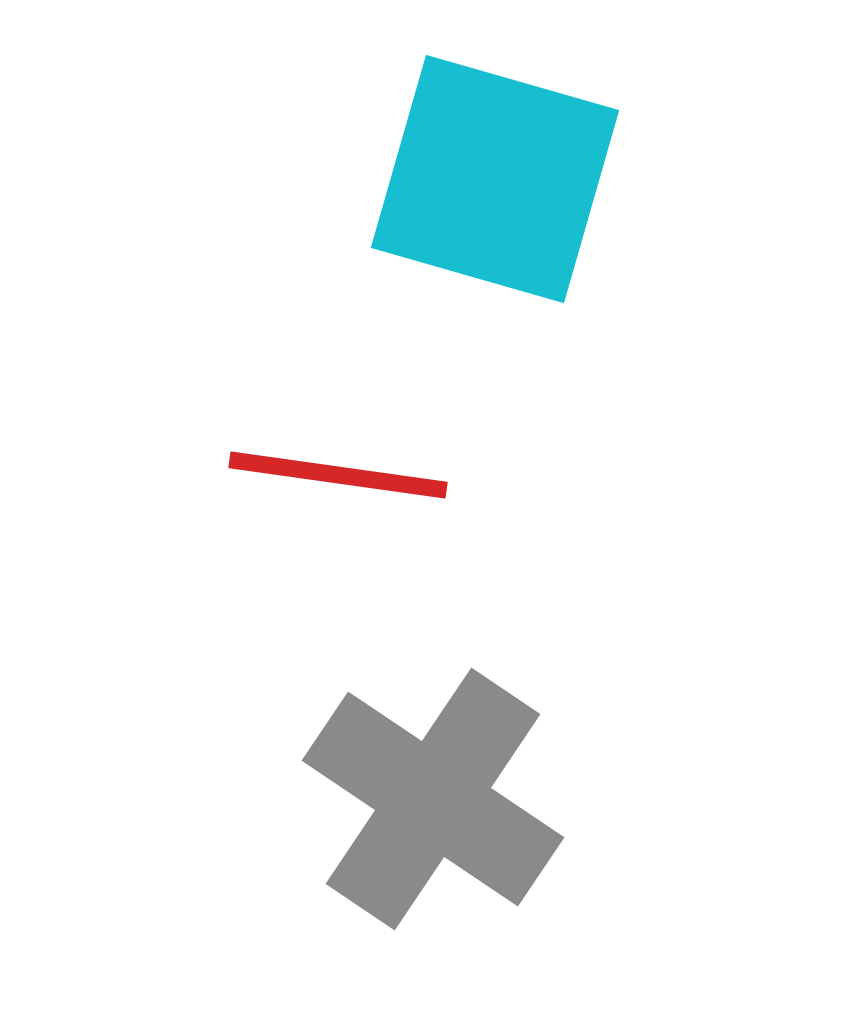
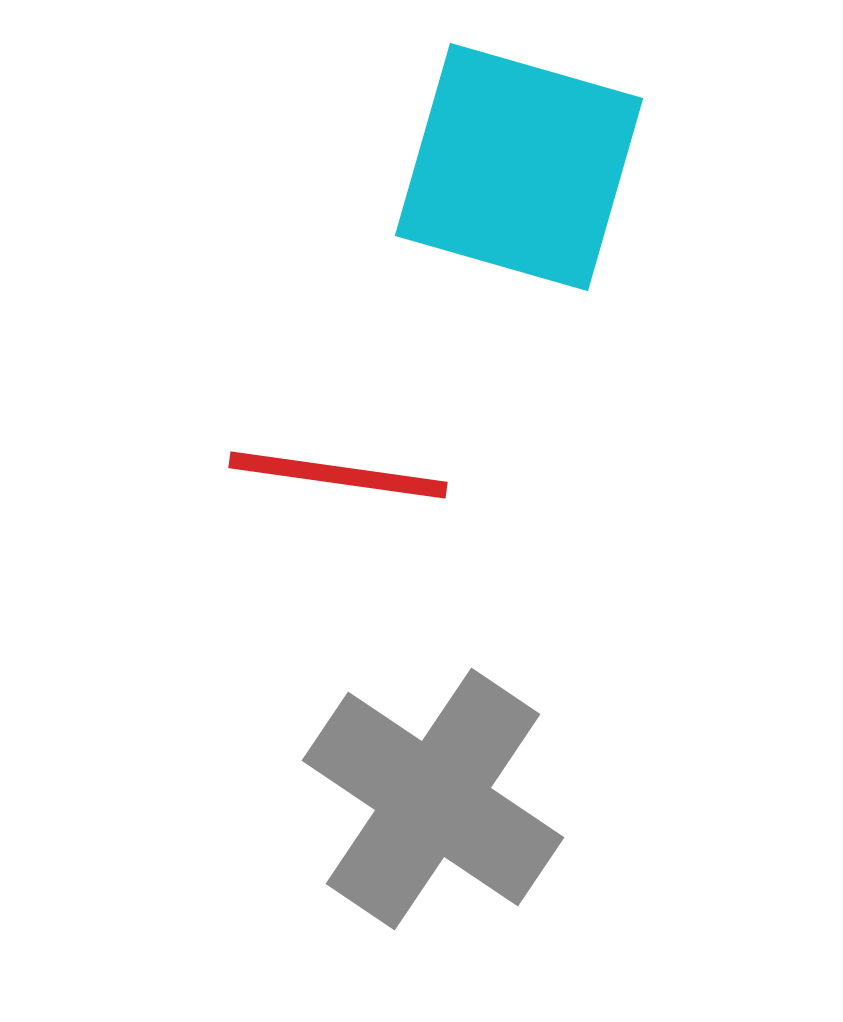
cyan square: moved 24 px right, 12 px up
